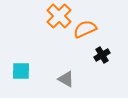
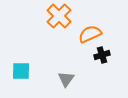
orange semicircle: moved 5 px right, 5 px down
black cross: rotated 14 degrees clockwise
gray triangle: rotated 36 degrees clockwise
